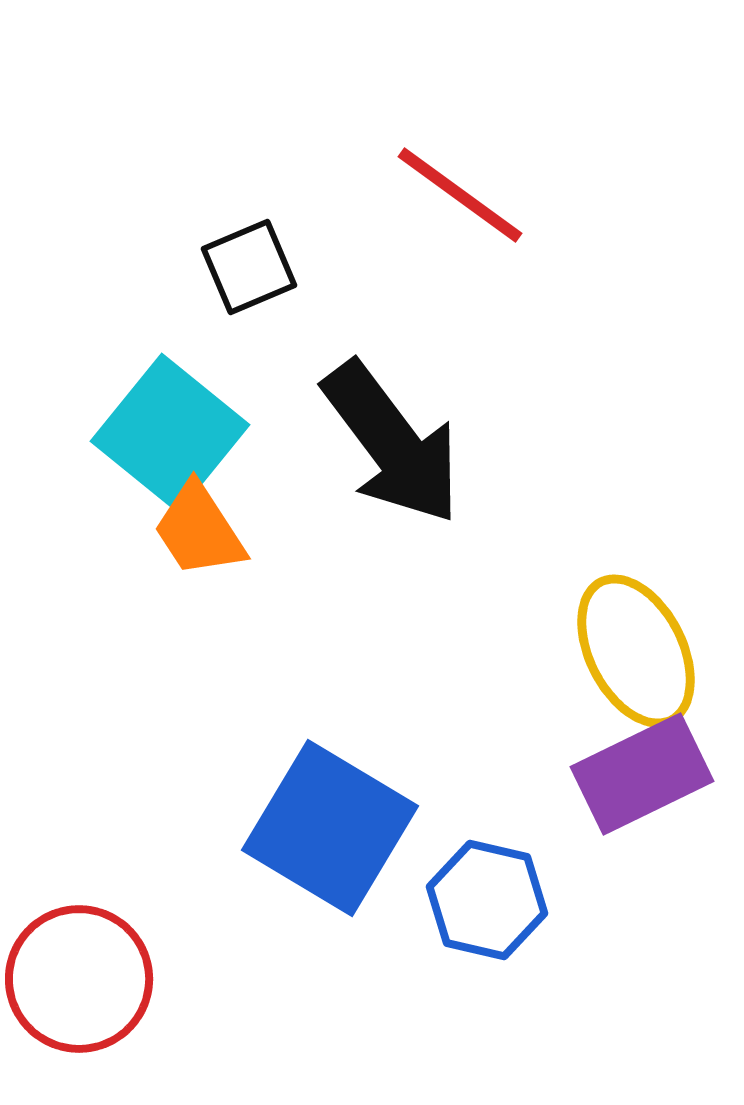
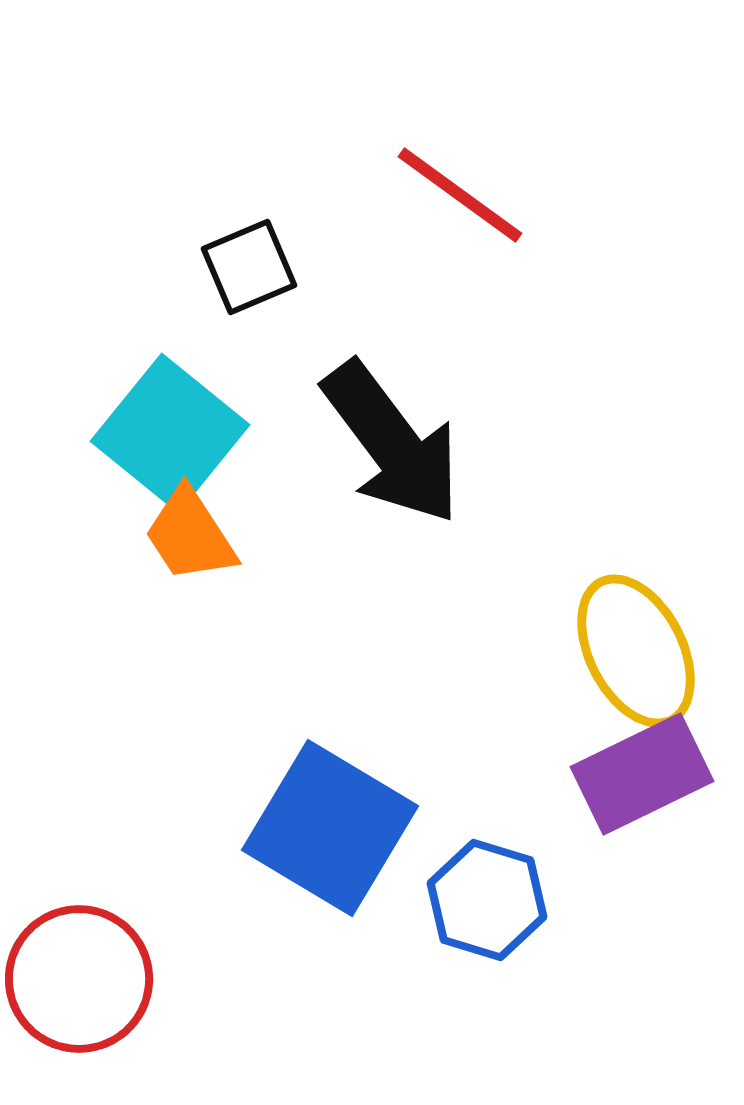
orange trapezoid: moved 9 px left, 5 px down
blue hexagon: rotated 4 degrees clockwise
